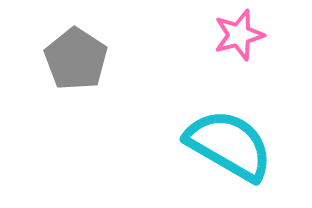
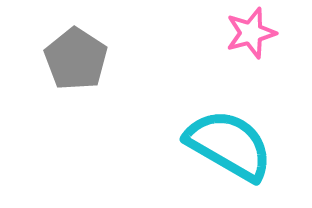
pink star: moved 12 px right, 2 px up
